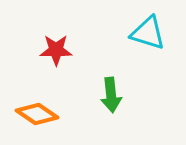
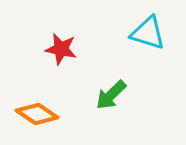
red star: moved 5 px right, 1 px up; rotated 12 degrees clockwise
green arrow: rotated 52 degrees clockwise
